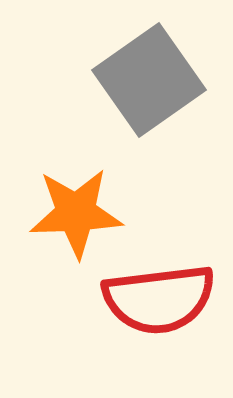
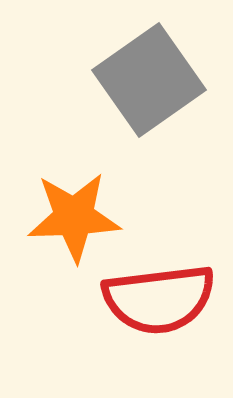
orange star: moved 2 px left, 4 px down
